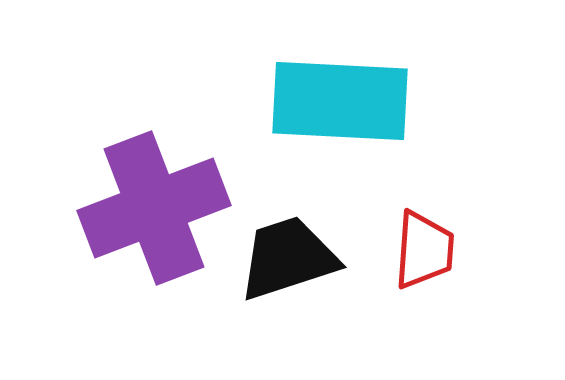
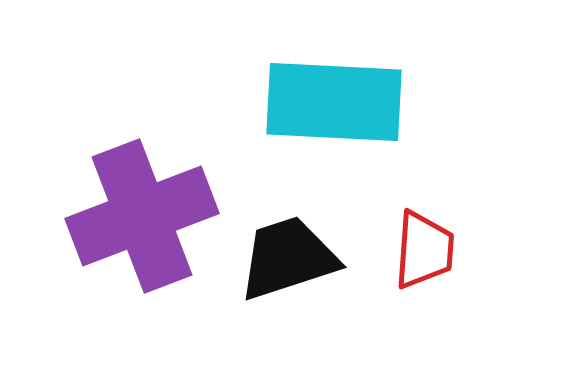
cyan rectangle: moved 6 px left, 1 px down
purple cross: moved 12 px left, 8 px down
